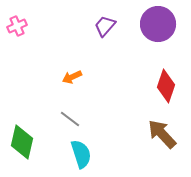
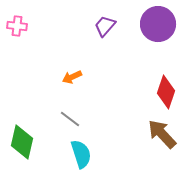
pink cross: rotated 30 degrees clockwise
red diamond: moved 6 px down
